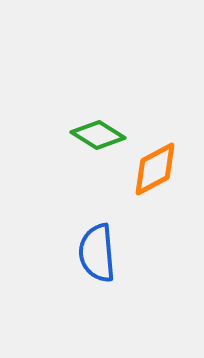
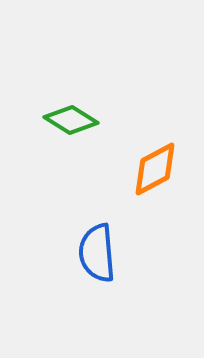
green diamond: moved 27 px left, 15 px up
